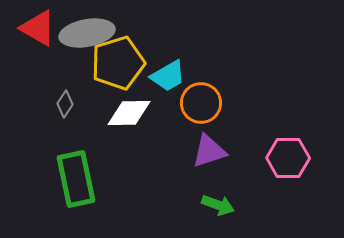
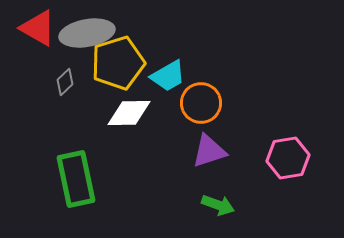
gray diamond: moved 22 px up; rotated 12 degrees clockwise
pink hexagon: rotated 9 degrees counterclockwise
